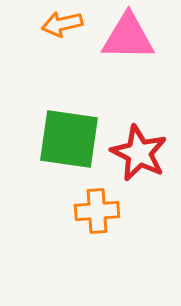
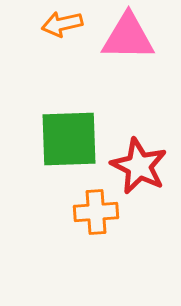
green square: rotated 10 degrees counterclockwise
red star: moved 13 px down
orange cross: moved 1 px left, 1 px down
